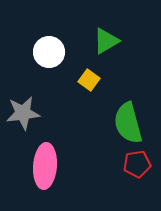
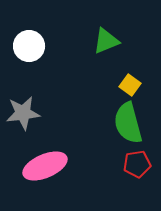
green triangle: rotated 8 degrees clockwise
white circle: moved 20 px left, 6 px up
yellow square: moved 41 px right, 5 px down
pink ellipse: rotated 63 degrees clockwise
